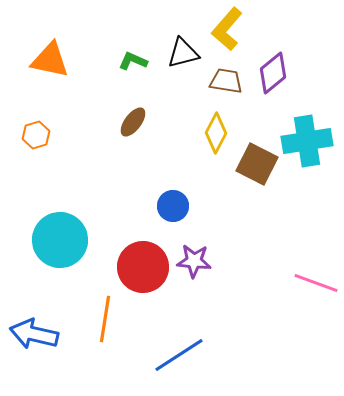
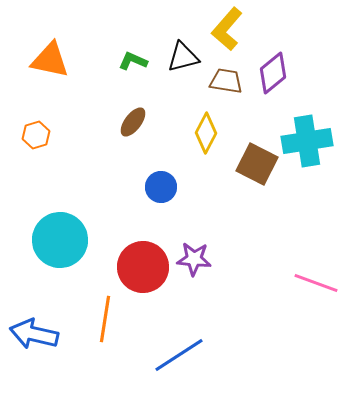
black triangle: moved 4 px down
yellow diamond: moved 10 px left
blue circle: moved 12 px left, 19 px up
purple star: moved 2 px up
